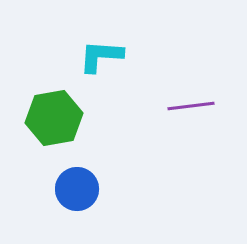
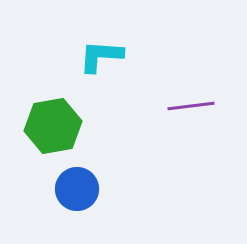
green hexagon: moved 1 px left, 8 px down
